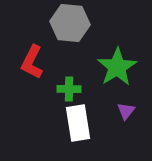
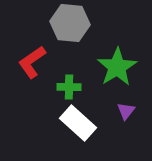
red L-shape: rotated 28 degrees clockwise
green cross: moved 2 px up
white rectangle: rotated 39 degrees counterclockwise
